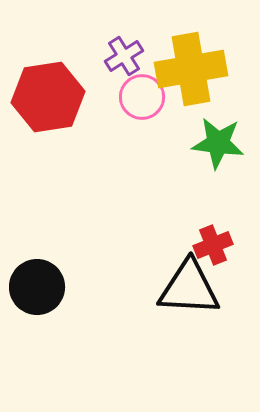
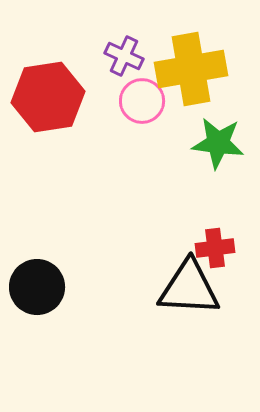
purple cross: rotated 33 degrees counterclockwise
pink circle: moved 4 px down
red cross: moved 2 px right, 3 px down; rotated 15 degrees clockwise
